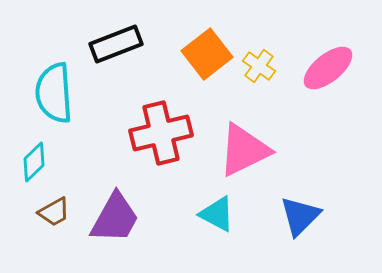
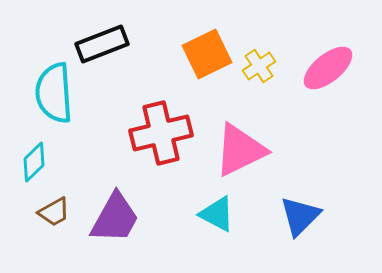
black rectangle: moved 14 px left
orange square: rotated 12 degrees clockwise
yellow cross: rotated 20 degrees clockwise
pink triangle: moved 4 px left
